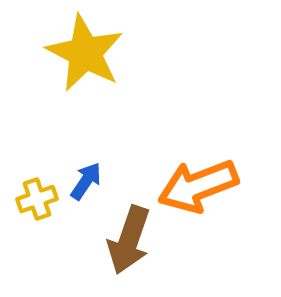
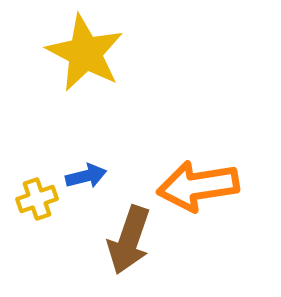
blue arrow: moved 5 px up; rotated 42 degrees clockwise
orange arrow: rotated 12 degrees clockwise
